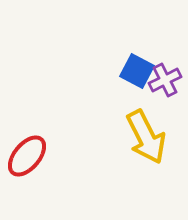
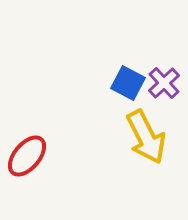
blue square: moved 9 px left, 12 px down
purple cross: moved 1 px left, 3 px down; rotated 16 degrees counterclockwise
